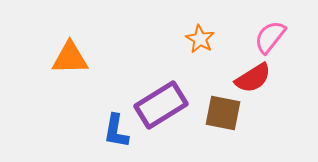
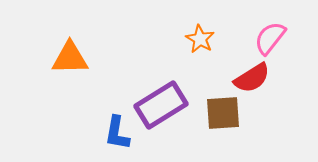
pink semicircle: moved 1 px down
red semicircle: moved 1 px left
brown square: rotated 15 degrees counterclockwise
blue L-shape: moved 1 px right, 2 px down
